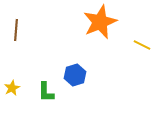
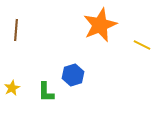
orange star: moved 3 px down
blue hexagon: moved 2 px left
